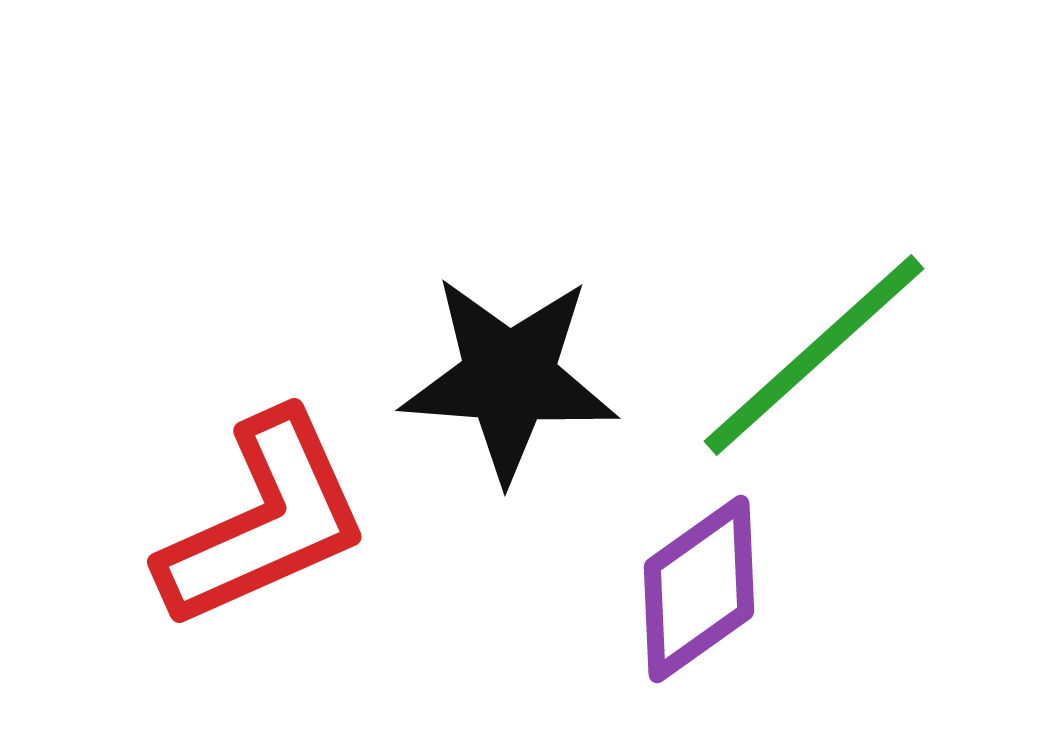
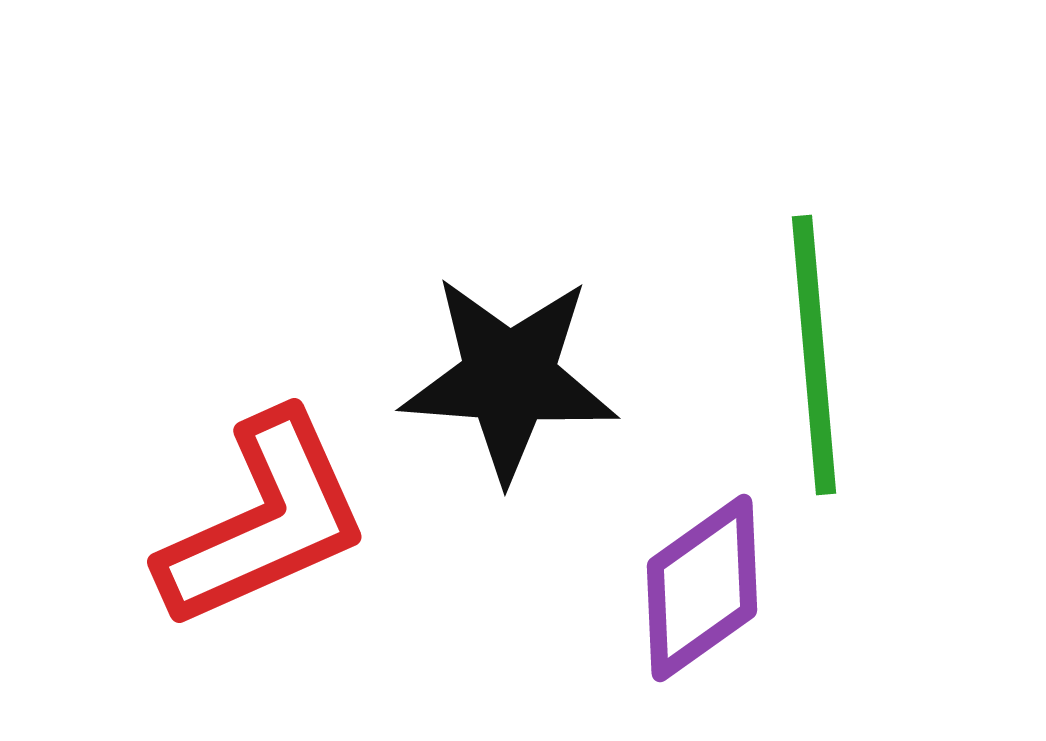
green line: rotated 53 degrees counterclockwise
purple diamond: moved 3 px right, 1 px up
